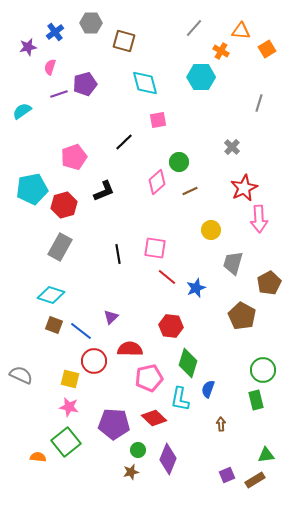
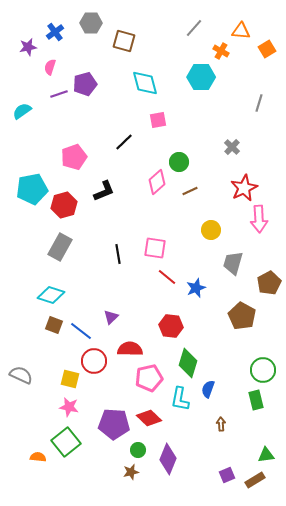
red diamond at (154, 418): moved 5 px left
